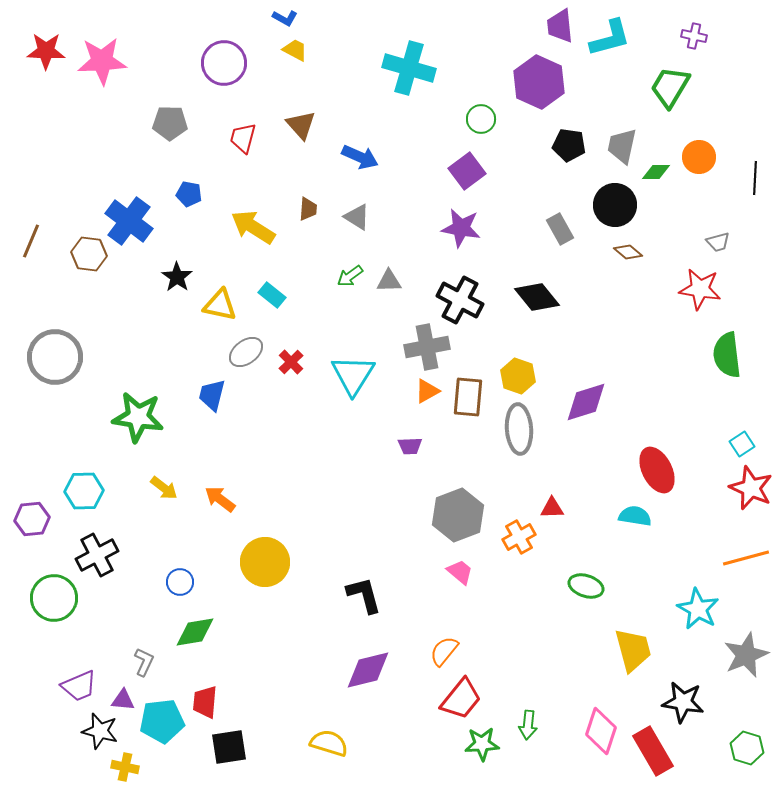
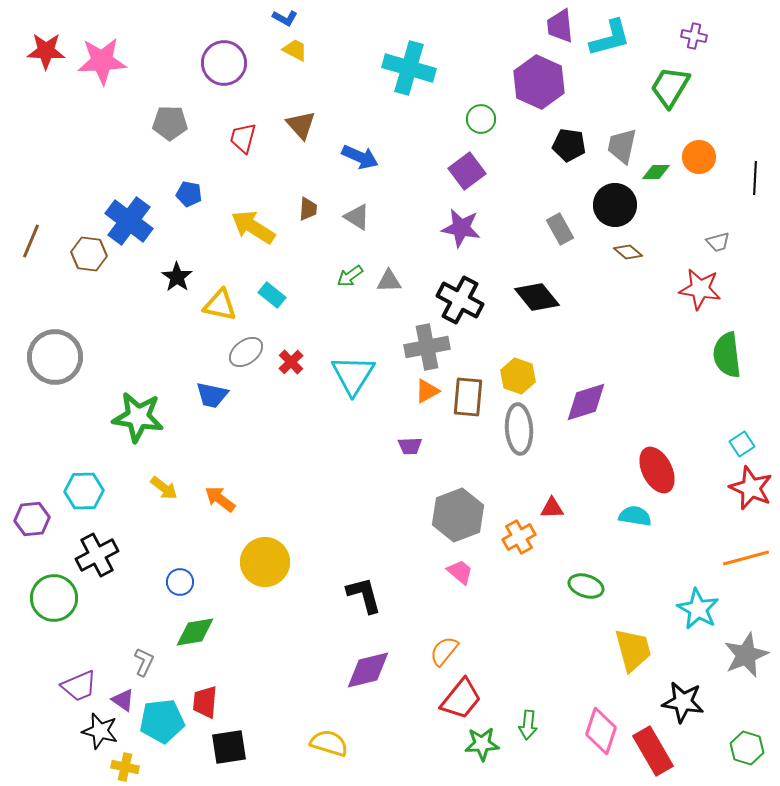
blue trapezoid at (212, 395): rotated 92 degrees counterclockwise
purple triangle at (123, 700): rotated 30 degrees clockwise
